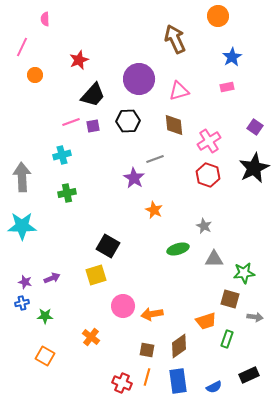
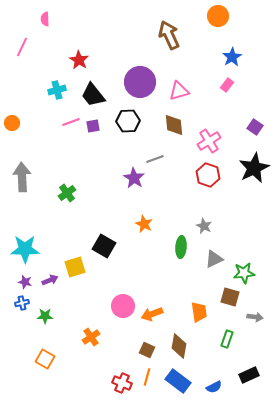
brown arrow at (175, 39): moved 6 px left, 4 px up
red star at (79, 60): rotated 18 degrees counterclockwise
orange circle at (35, 75): moved 23 px left, 48 px down
purple circle at (139, 79): moved 1 px right, 3 px down
pink rectangle at (227, 87): moved 2 px up; rotated 40 degrees counterclockwise
black trapezoid at (93, 95): rotated 100 degrees clockwise
cyan cross at (62, 155): moved 5 px left, 65 px up
green cross at (67, 193): rotated 24 degrees counterclockwise
orange star at (154, 210): moved 10 px left, 14 px down
cyan star at (22, 226): moved 3 px right, 23 px down
black square at (108, 246): moved 4 px left
green ellipse at (178, 249): moved 3 px right, 2 px up; rotated 70 degrees counterclockwise
gray triangle at (214, 259): rotated 24 degrees counterclockwise
yellow square at (96, 275): moved 21 px left, 8 px up
purple arrow at (52, 278): moved 2 px left, 2 px down
brown square at (230, 299): moved 2 px up
orange arrow at (152, 314): rotated 10 degrees counterclockwise
orange trapezoid at (206, 321): moved 7 px left, 9 px up; rotated 80 degrees counterclockwise
orange cross at (91, 337): rotated 18 degrees clockwise
brown diamond at (179, 346): rotated 45 degrees counterclockwise
brown square at (147, 350): rotated 14 degrees clockwise
orange square at (45, 356): moved 3 px down
blue rectangle at (178, 381): rotated 45 degrees counterclockwise
